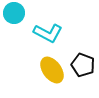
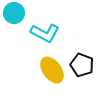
cyan L-shape: moved 3 px left
black pentagon: moved 1 px left
